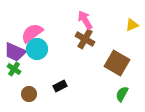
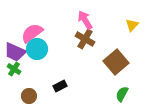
yellow triangle: rotated 24 degrees counterclockwise
brown square: moved 1 px left, 1 px up; rotated 20 degrees clockwise
brown circle: moved 2 px down
